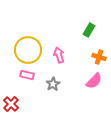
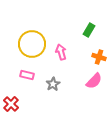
yellow circle: moved 4 px right, 6 px up
pink arrow: moved 2 px right, 3 px up
